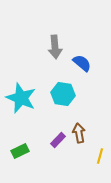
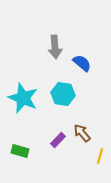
cyan star: moved 2 px right
brown arrow: moved 3 px right; rotated 30 degrees counterclockwise
green rectangle: rotated 42 degrees clockwise
